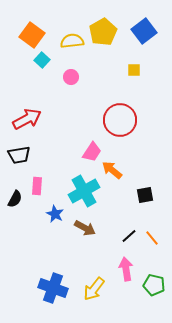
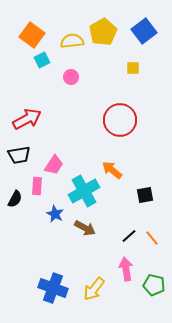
cyan square: rotated 21 degrees clockwise
yellow square: moved 1 px left, 2 px up
pink trapezoid: moved 38 px left, 13 px down
